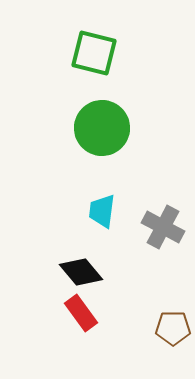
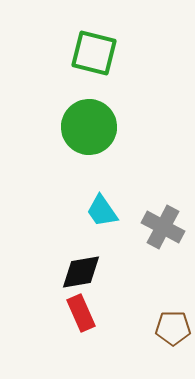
green circle: moved 13 px left, 1 px up
cyan trapezoid: rotated 42 degrees counterclockwise
black diamond: rotated 60 degrees counterclockwise
red rectangle: rotated 12 degrees clockwise
